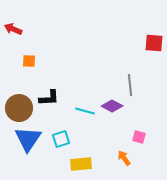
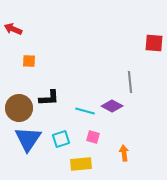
gray line: moved 3 px up
pink square: moved 46 px left
orange arrow: moved 5 px up; rotated 28 degrees clockwise
